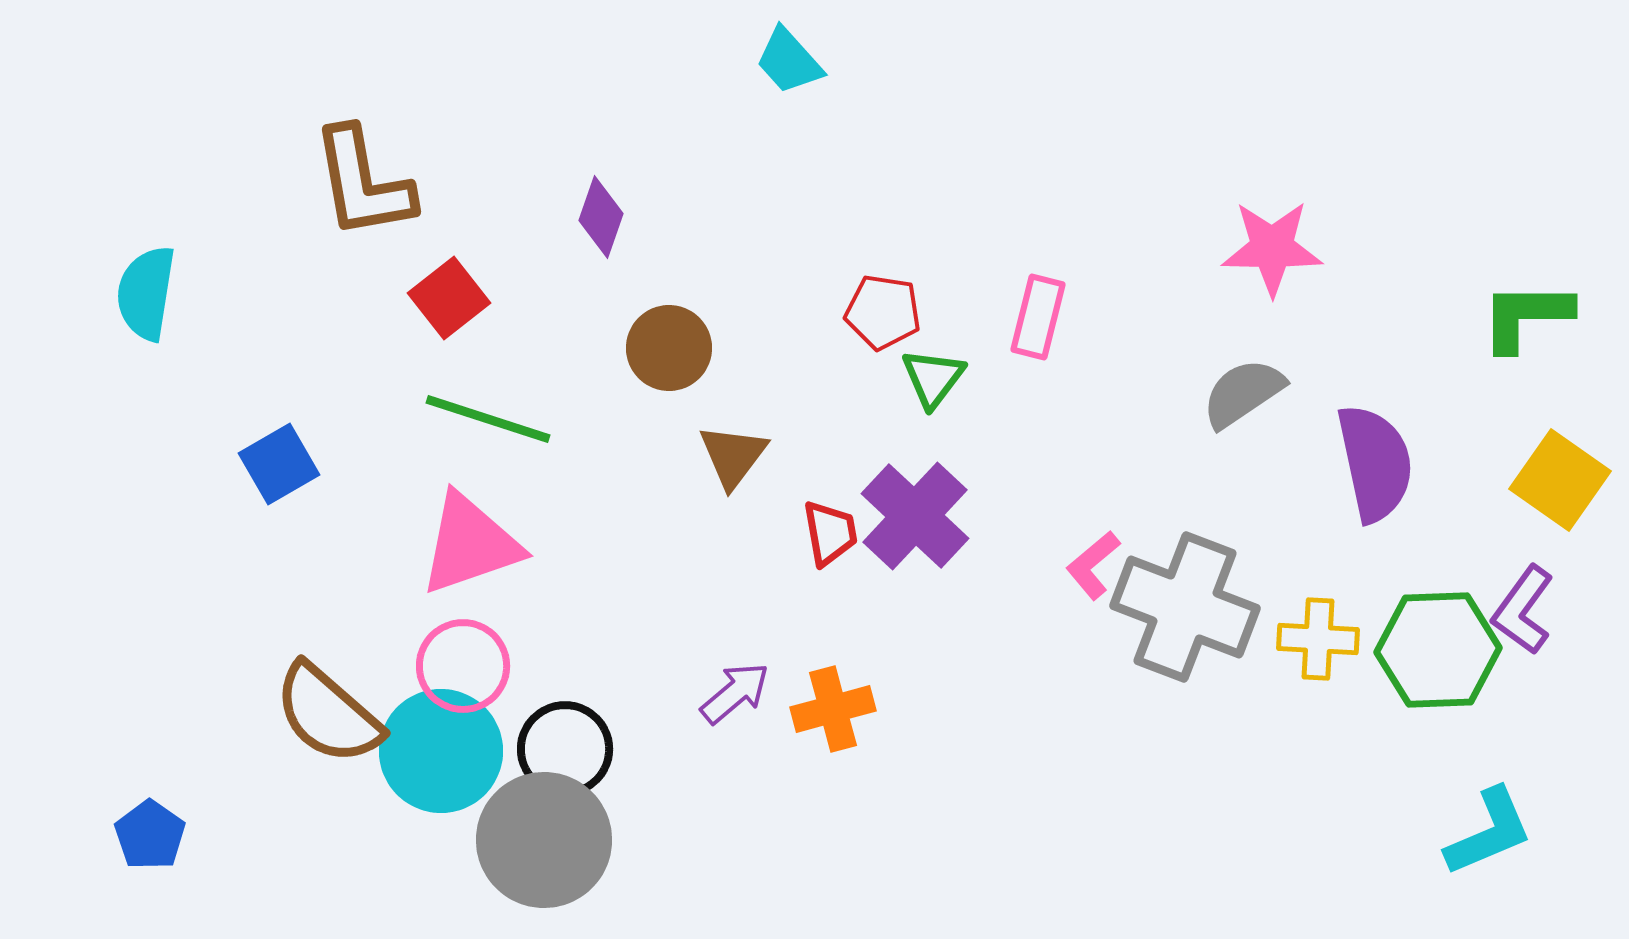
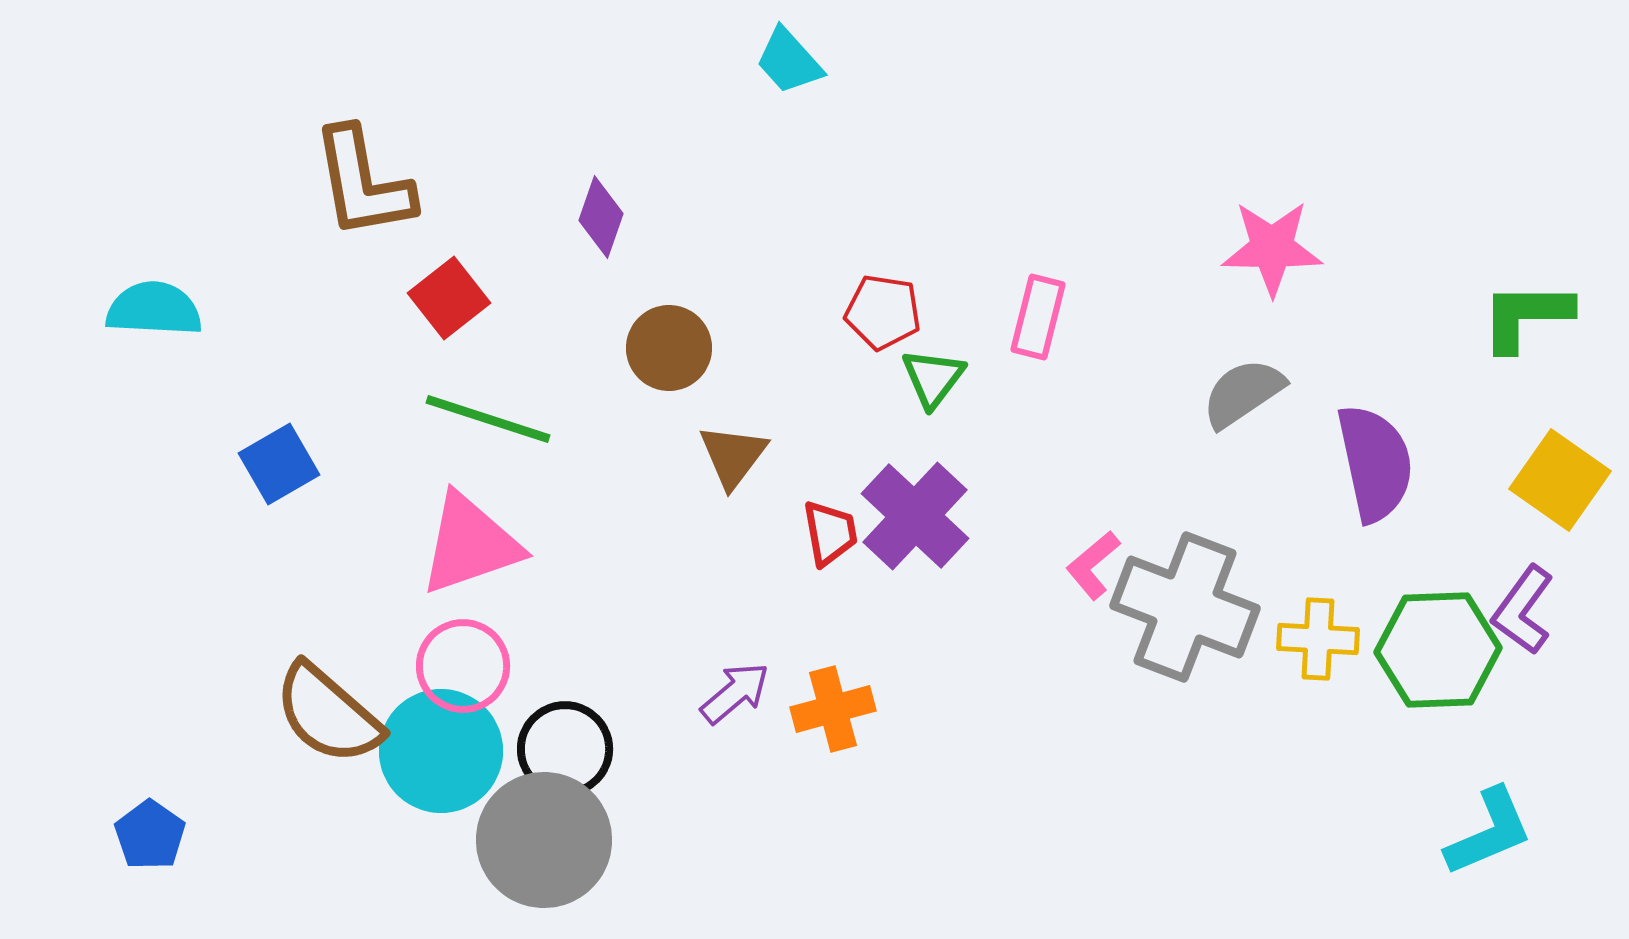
cyan semicircle: moved 8 px right, 16 px down; rotated 84 degrees clockwise
